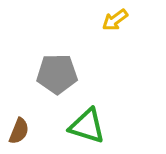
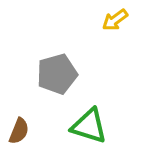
gray pentagon: rotated 15 degrees counterclockwise
green triangle: moved 2 px right
